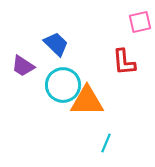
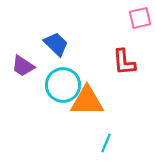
pink square: moved 4 px up
